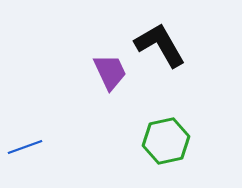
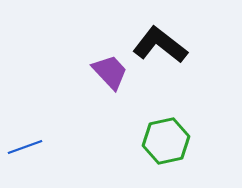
black L-shape: rotated 22 degrees counterclockwise
purple trapezoid: rotated 18 degrees counterclockwise
